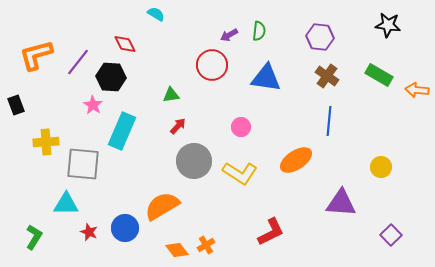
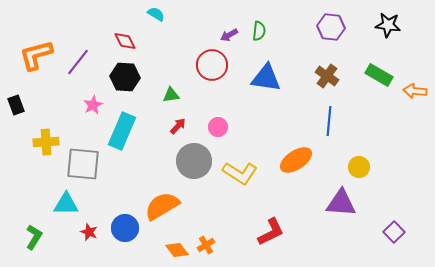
purple hexagon: moved 11 px right, 10 px up
red diamond: moved 3 px up
black hexagon: moved 14 px right
orange arrow: moved 2 px left, 1 px down
pink star: rotated 12 degrees clockwise
pink circle: moved 23 px left
yellow circle: moved 22 px left
purple square: moved 3 px right, 3 px up
